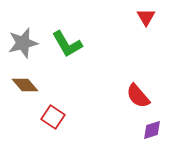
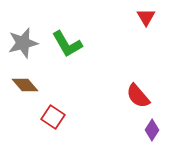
purple diamond: rotated 40 degrees counterclockwise
